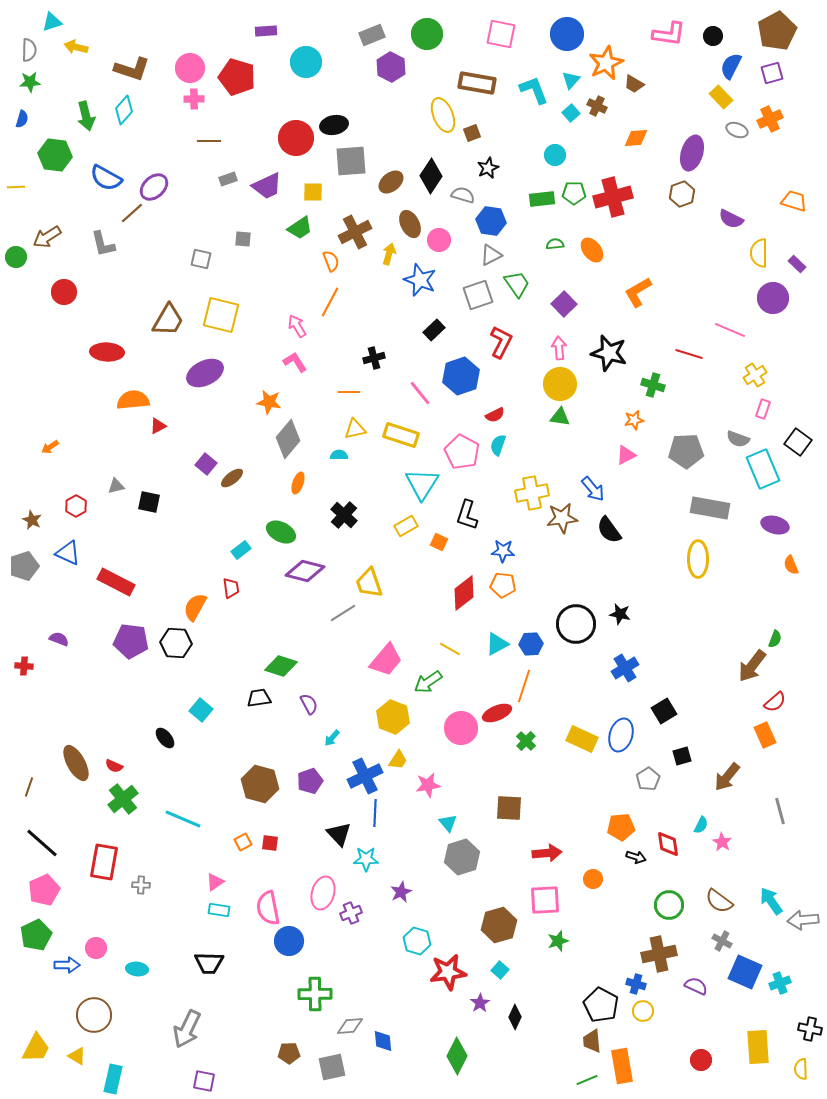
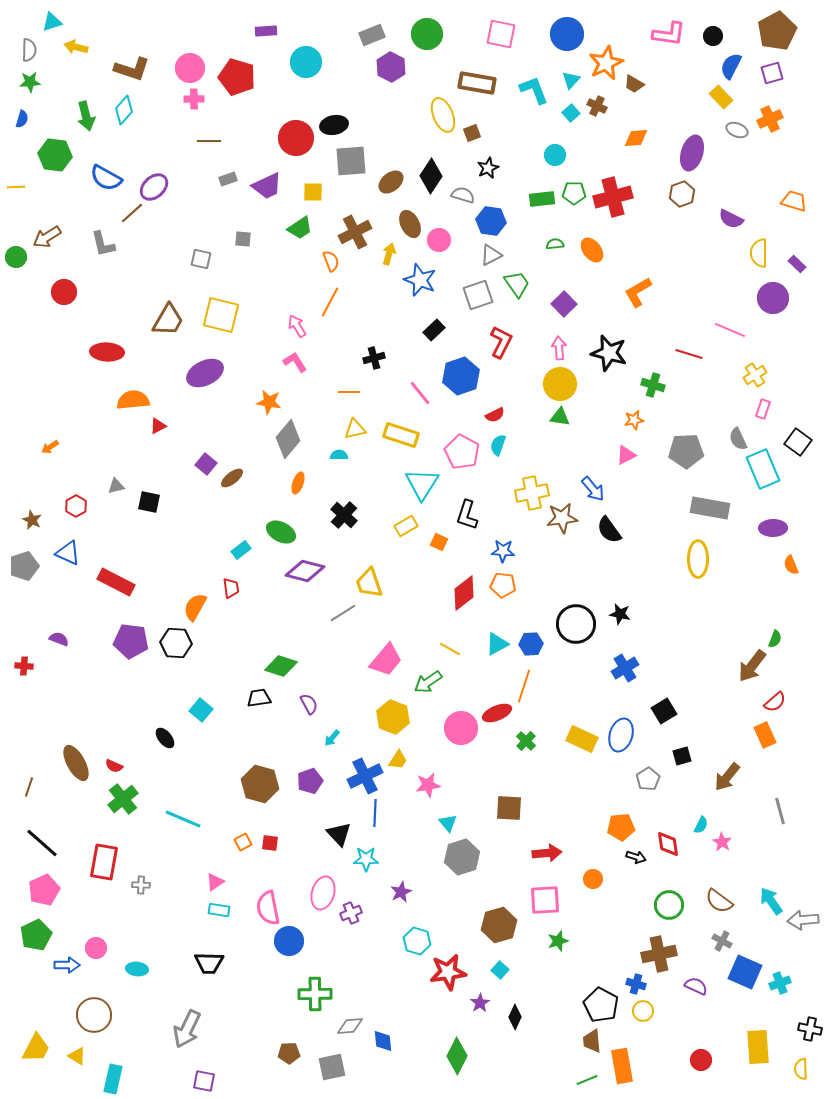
gray semicircle at (738, 439): rotated 45 degrees clockwise
purple ellipse at (775, 525): moved 2 px left, 3 px down; rotated 16 degrees counterclockwise
